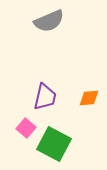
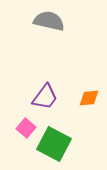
gray semicircle: rotated 144 degrees counterclockwise
purple trapezoid: rotated 24 degrees clockwise
